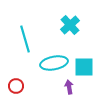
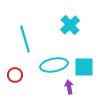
cyan ellipse: moved 2 px down
red circle: moved 1 px left, 11 px up
